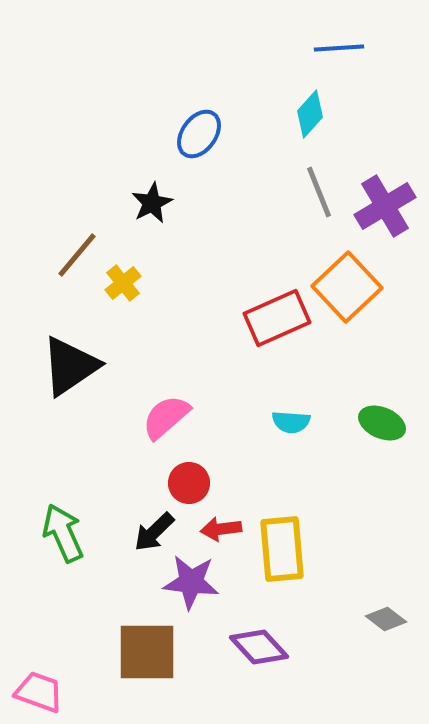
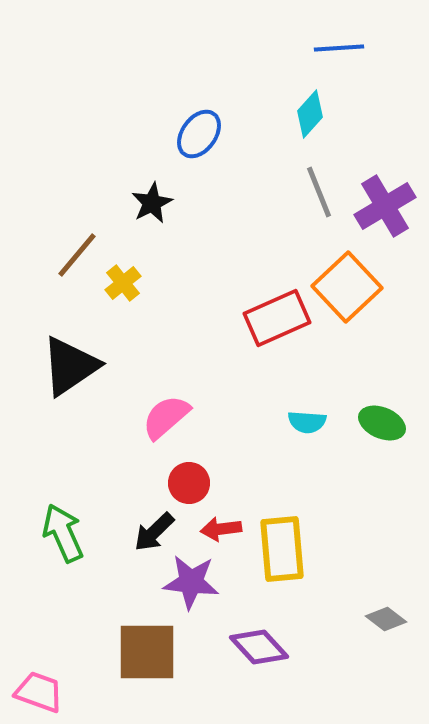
cyan semicircle: moved 16 px right
